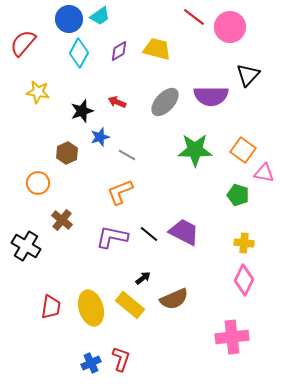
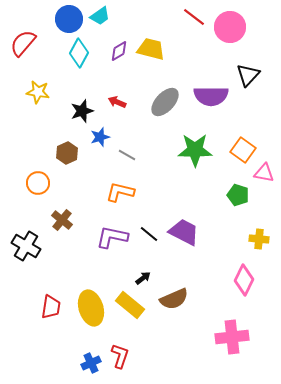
yellow trapezoid: moved 6 px left
orange L-shape: rotated 36 degrees clockwise
yellow cross: moved 15 px right, 4 px up
red L-shape: moved 1 px left, 3 px up
